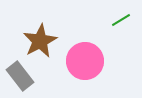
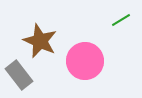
brown star: rotated 20 degrees counterclockwise
gray rectangle: moved 1 px left, 1 px up
